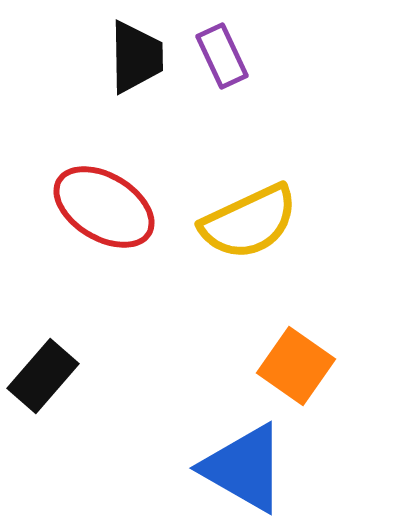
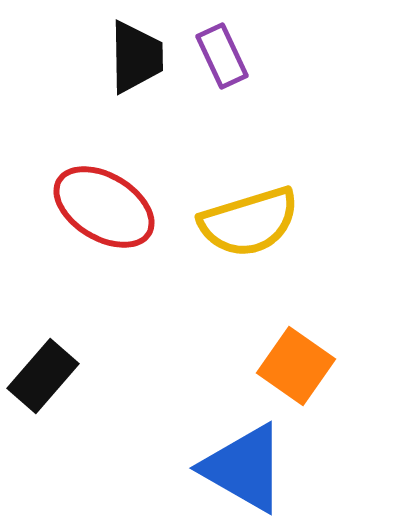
yellow semicircle: rotated 8 degrees clockwise
